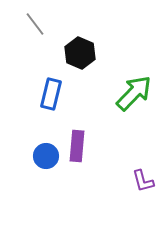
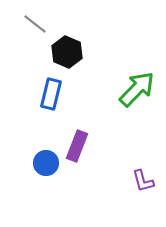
gray line: rotated 15 degrees counterclockwise
black hexagon: moved 13 px left, 1 px up
green arrow: moved 3 px right, 4 px up
purple rectangle: rotated 16 degrees clockwise
blue circle: moved 7 px down
